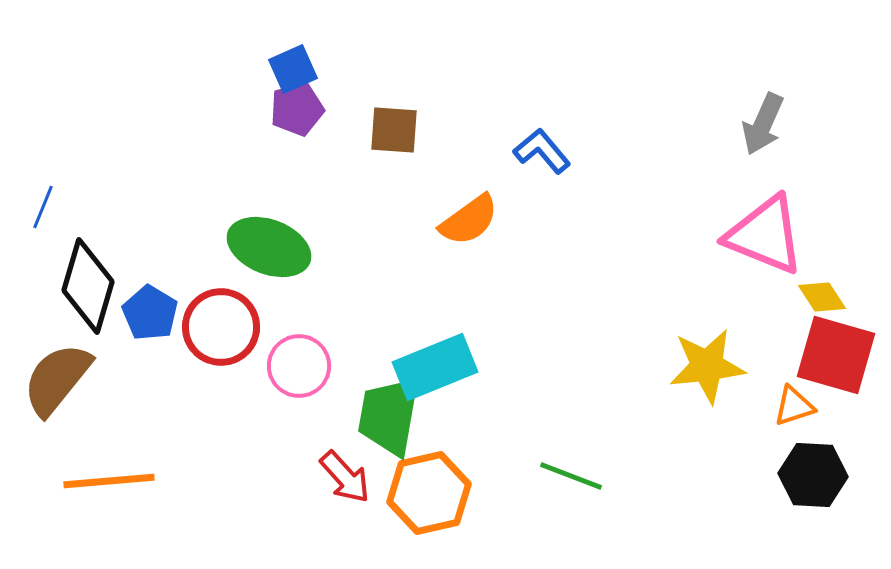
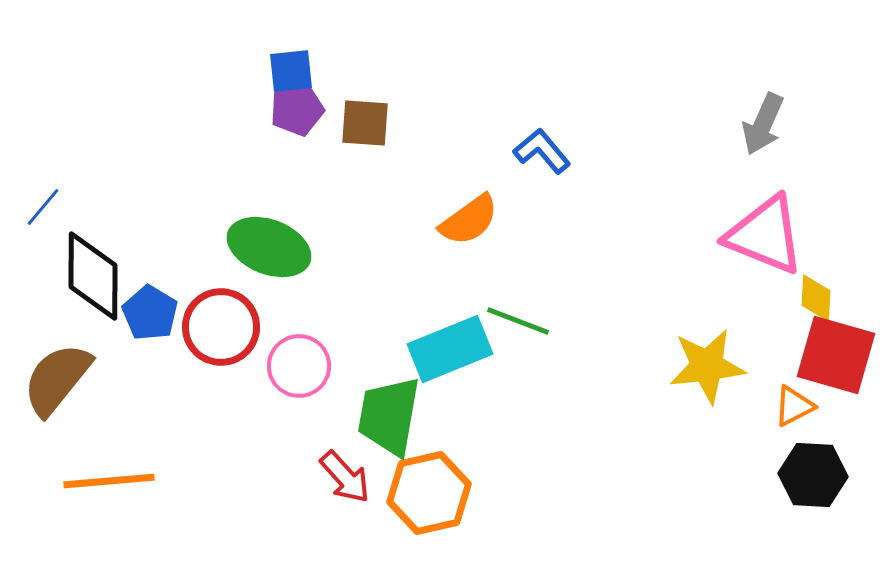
blue square: moved 2 px left, 2 px down; rotated 18 degrees clockwise
brown square: moved 29 px left, 7 px up
blue line: rotated 18 degrees clockwise
black diamond: moved 5 px right, 10 px up; rotated 16 degrees counterclockwise
yellow diamond: moved 6 px left, 1 px down; rotated 36 degrees clockwise
cyan rectangle: moved 15 px right, 18 px up
orange triangle: rotated 9 degrees counterclockwise
green line: moved 53 px left, 155 px up
